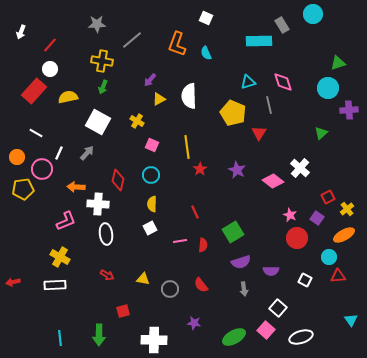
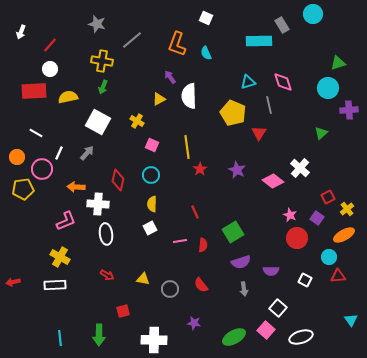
gray star at (97, 24): rotated 18 degrees clockwise
purple arrow at (150, 80): moved 20 px right, 3 px up; rotated 104 degrees clockwise
red rectangle at (34, 91): rotated 45 degrees clockwise
